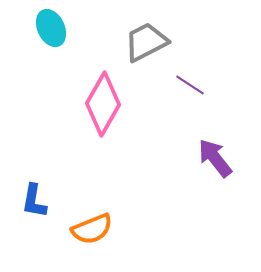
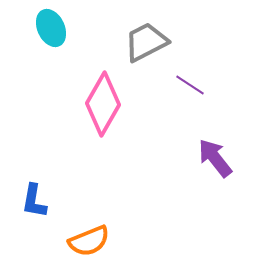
orange semicircle: moved 3 px left, 12 px down
